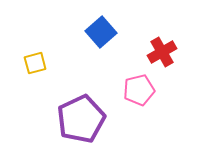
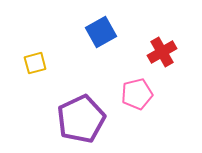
blue square: rotated 12 degrees clockwise
pink pentagon: moved 2 px left, 4 px down
